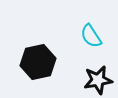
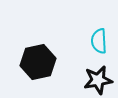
cyan semicircle: moved 8 px right, 5 px down; rotated 30 degrees clockwise
